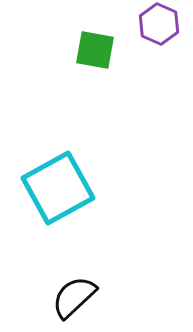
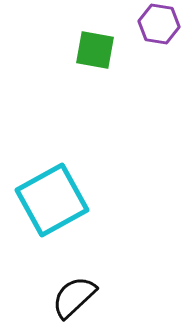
purple hexagon: rotated 15 degrees counterclockwise
cyan square: moved 6 px left, 12 px down
